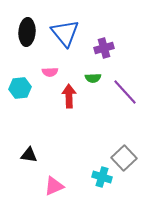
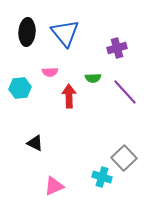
purple cross: moved 13 px right
black triangle: moved 6 px right, 12 px up; rotated 18 degrees clockwise
